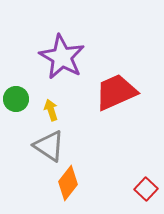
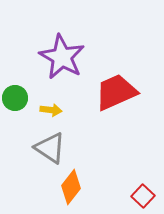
green circle: moved 1 px left, 1 px up
yellow arrow: rotated 115 degrees clockwise
gray triangle: moved 1 px right, 2 px down
orange diamond: moved 3 px right, 4 px down
red square: moved 3 px left, 7 px down
